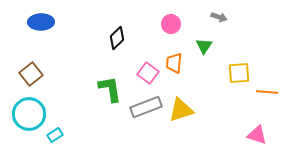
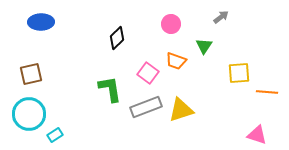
gray arrow: moved 2 px right; rotated 56 degrees counterclockwise
orange trapezoid: moved 2 px right, 2 px up; rotated 75 degrees counterclockwise
brown square: rotated 25 degrees clockwise
